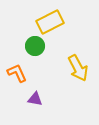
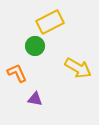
yellow arrow: rotated 32 degrees counterclockwise
